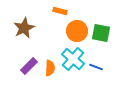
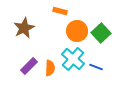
green square: rotated 36 degrees clockwise
